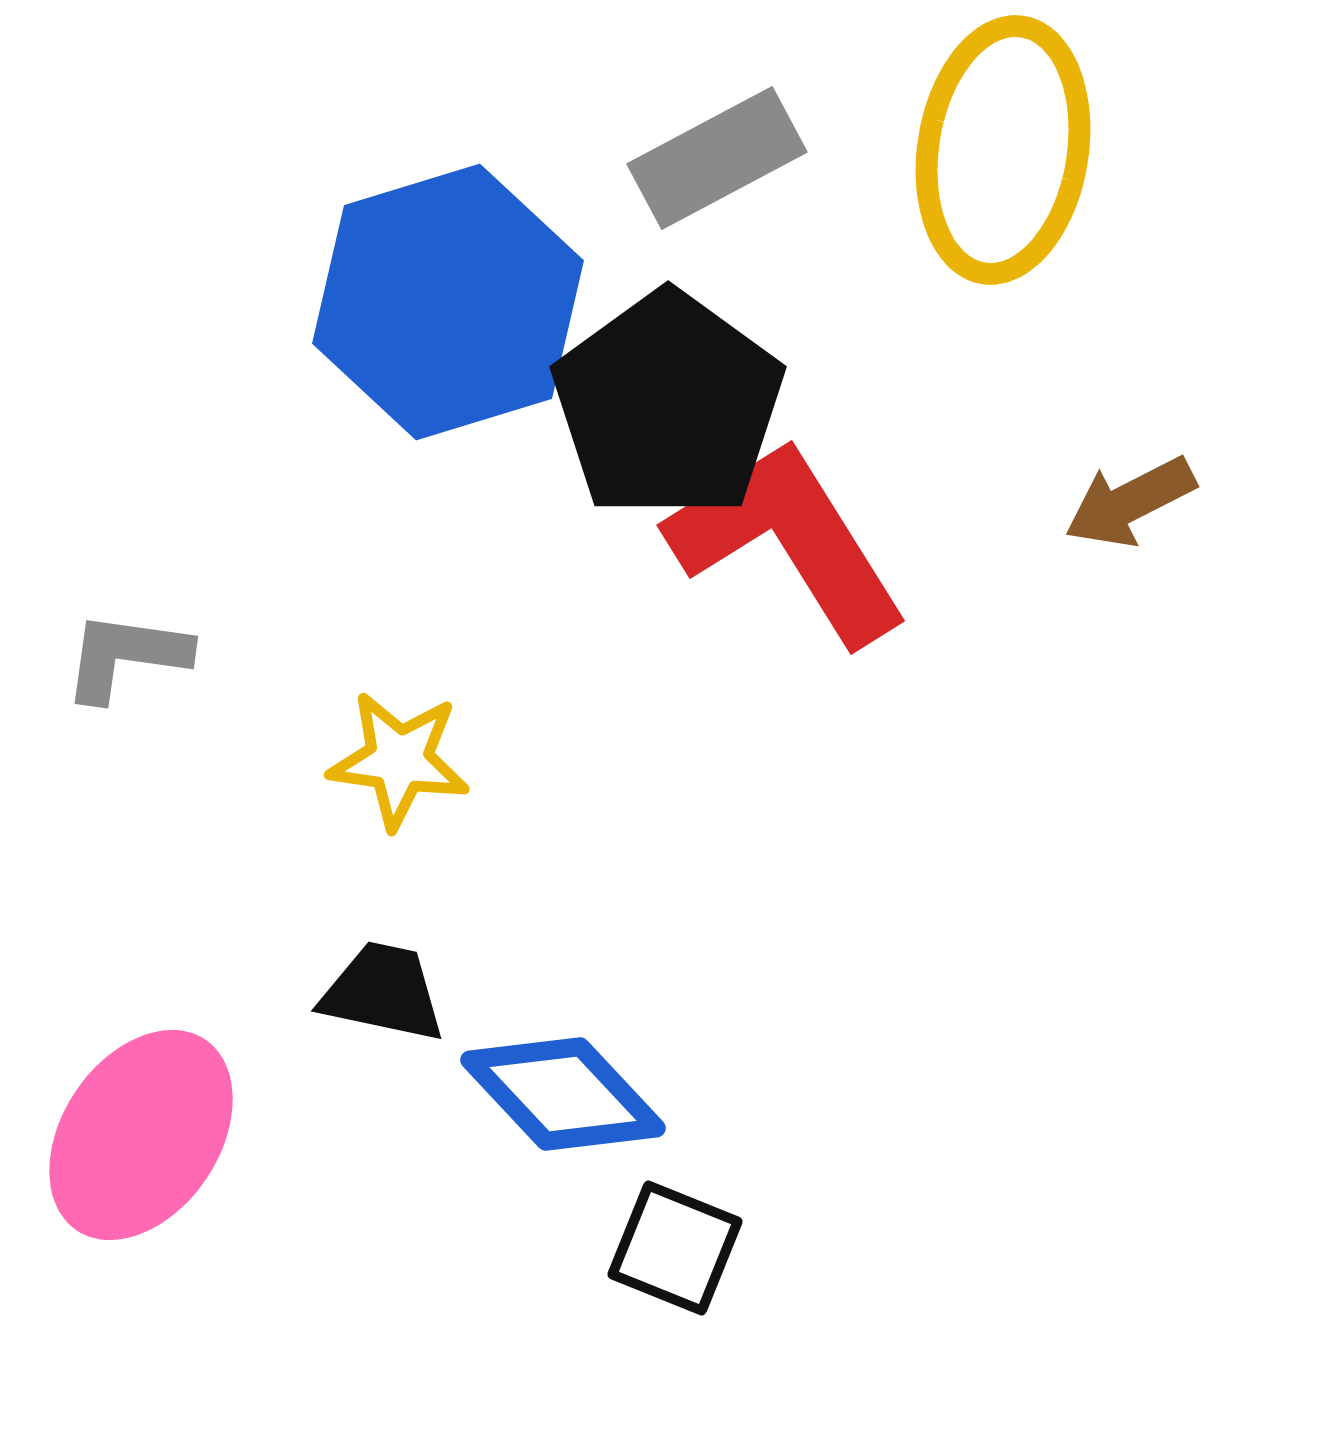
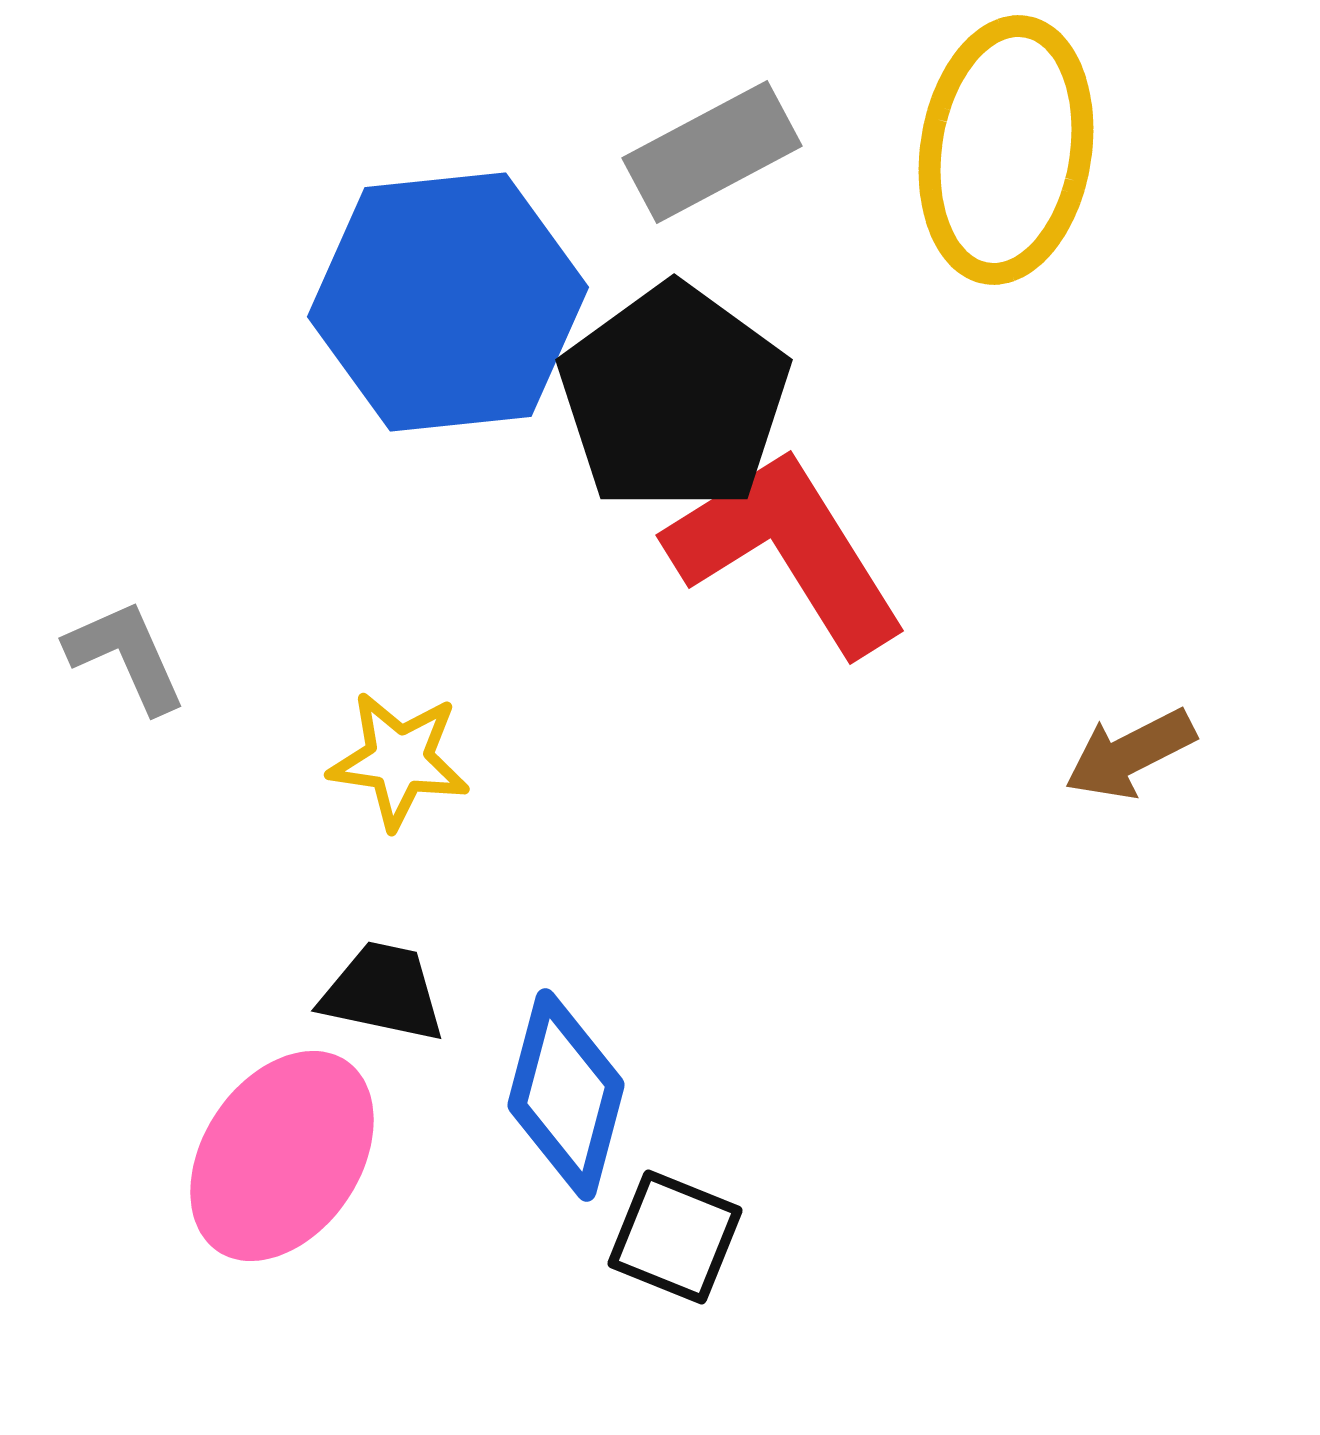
yellow ellipse: moved 3 px right
gray rectangle: moved 5 px left, 6 px up
blue hexagon: rotated 11 degrees clockwise
black pentagon: moved 6 px right, 7 px up
brown arrow: moved 252 px down
red L-shape: moved 1 px left, 10 px down
gray L-shape: rotated 58 degrees clockwise
blue diamond: moved 3 px right, 1 px down; rotated 58 degrees clockwise
pink ellipse: moved 141 px right, 21 px down
black square: moved 11 px up
